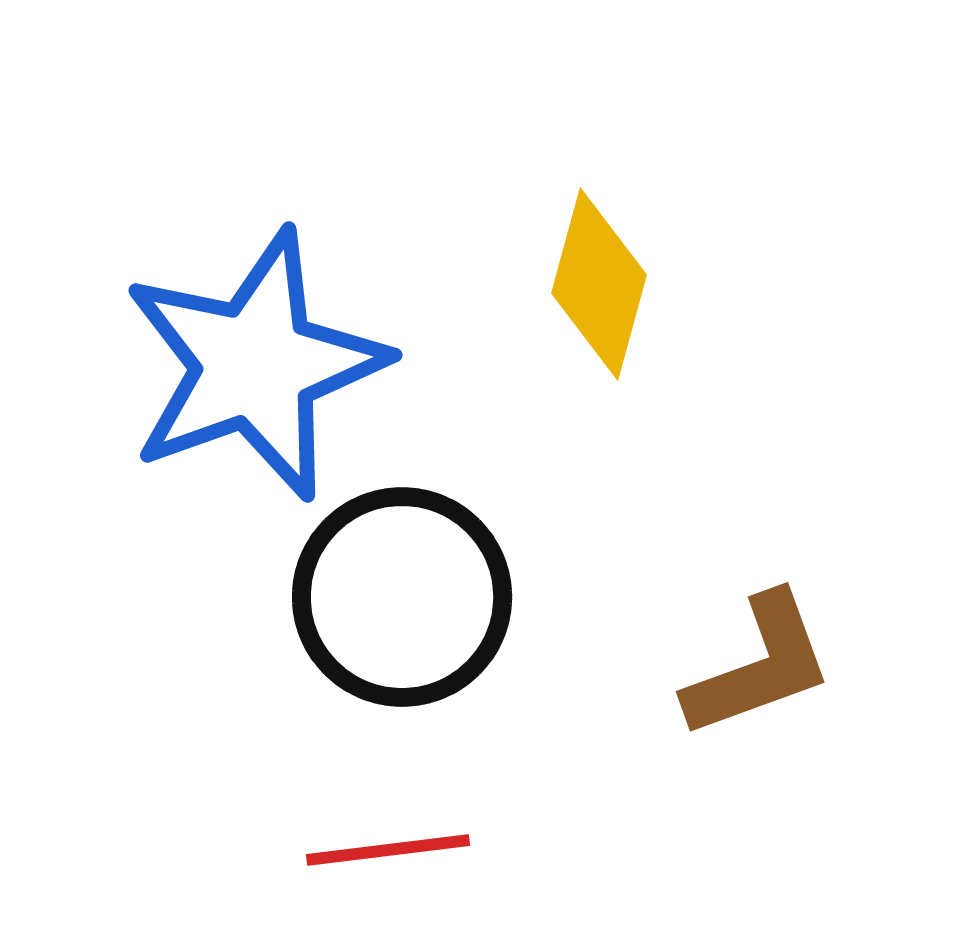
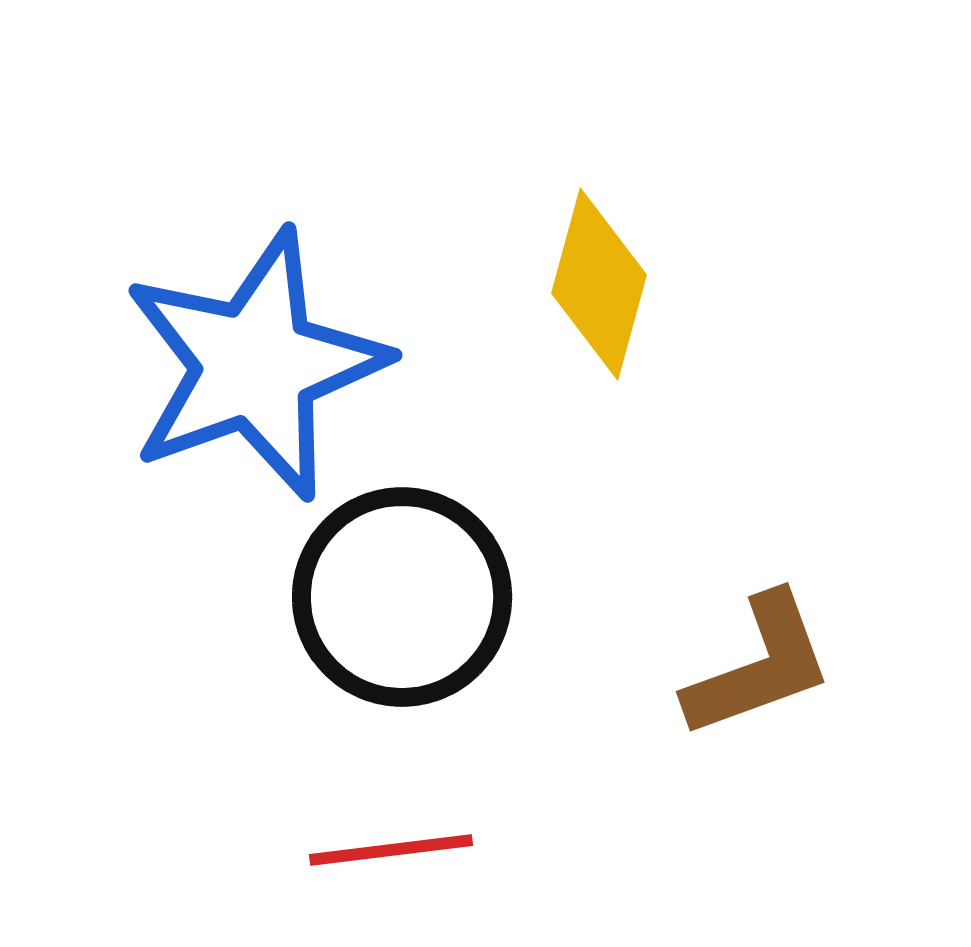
red line: moved 3 px right
